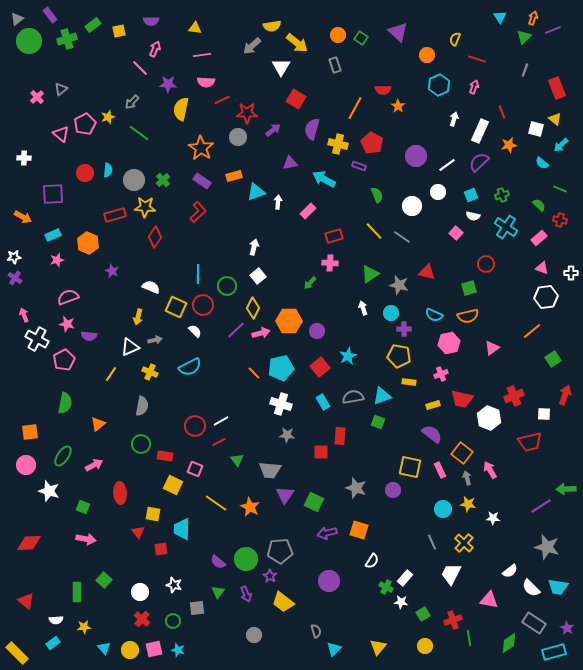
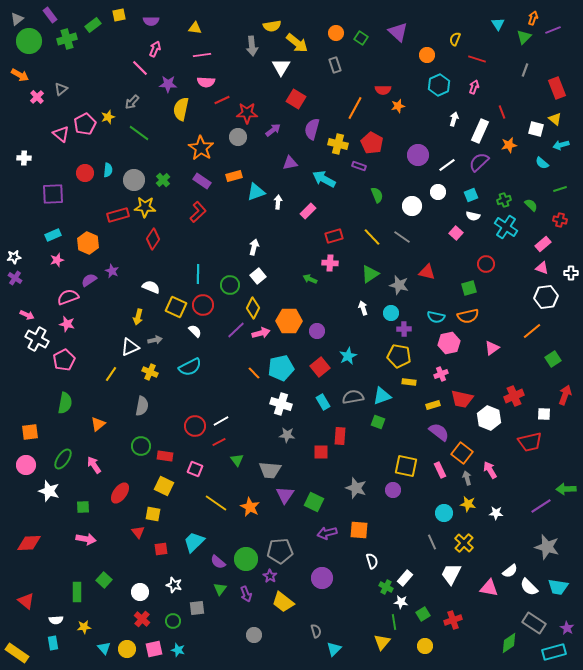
cyan triangle at (500, 17): moved 2 px left, 7 px down
yellow square at (119, 31): moved 16 px up
orange circle at (338, 35): moved 2 px left, 2 px up
gray arrow at (252, 46): rotated 54 degrees counterclockwise
orange star at (398, 106): rotated 24 degrees clockwise
cyan arrow at (561, 145): rotated 28 degrees clockwise
purple circle at (416, 156): moved 2 px right, 1 px up
green line at (560, 189): rotated 40 degrees counterclockwise
green cross at (502, 195): moved 2 px right, 5 px down
green semicircle at (539, 205): moved 8 px left
red rectangle at (115, 215): moved 3 px right
orange arrow at (23, 217): moved 3 px left, 142 px up
yellow line at (374, 231): moved 2 px left, 6 px down
red diamond at (155, 237): moved 2 px left, 2 px down
pink rectangle at (539, 238): moved 4 px right, 6 px down
green arrow at (310, 283): moved 4 px up; rotated 72 degrees clockwise
green circle at (227, 286): moved 3 px right, 1 px up
pink arrow at (24, 315): moved 3 px right; rotated 136 degrees clockwise
cyan semicircle at (434, 315): moved 2 px right, 2 px down; rotated 12 degrees counterclockwise
purple semicircle at (89, 336): moved 56 px up; rotated 140 degrees clockwise
purple semicircle at (432, 434): moved 7 px right, 2 px up
green circle at (141, 444): moved 2 px down
green ellipse at (63, 456): moved 3 px down
pink arrow at (94, 465): rotated 96 degrees counterclockwise
yellow square at (410, 467): moved 4 px left, 1 px up
yellow square at (173, 485): moved 9 px left, 1 px down
red ellipse at (120, 493): rotated 40 degrees clockwise
green square at (83, 507): rotated 24 degrees counterclockwise
cyan circle at (443, 509): moved 1 px right, 4 px down
white star at (493, 518): moved 3 px right, 5 px up
cyan trapezoid at (182, 529): moved 12 px right, 13 px down; rotated 45 degrees clockwise
orange square at (359, 530): rotated 12 degrees counterclockwise
white semicircle at (372, 561): rotated 49 degrees counterclockwise
purple circle at (329, 581): moved 7 px left, 3 px up
white semicircle at (531, 588): moved 2 px left, 1 px up
green triangle at (218, 592): moved 2 px right, 3 px up
pink triangle at (489, 600): moved 12 px up
green line at (469, 638): moved 75 px left, 16 px up
cyan rectangle at (53, 643): rotated 64 degrees counterclockwise
yellow triangle at (378, 647): moved 4 px right, 5 px up
yellow circle at (130, 650): moved 3 px left, 1 px up
yellow rectangle at (17, 653): rotated 10 degrees counterclockwise
